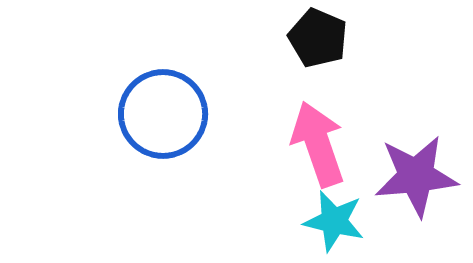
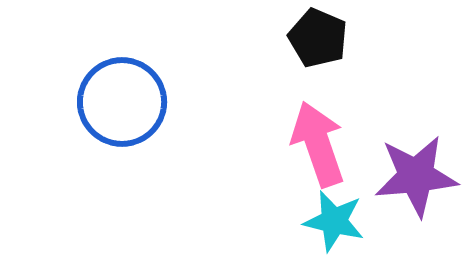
blue circle: moved 41 px left, 12 px up
